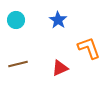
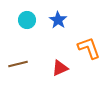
cyan circle: moved 11 px right
